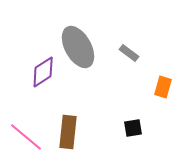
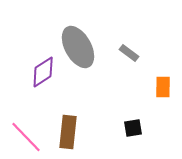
orange rectangle: rotated 15 degrees counterclockwise
pink line: rotated 6 degrees clockwise
